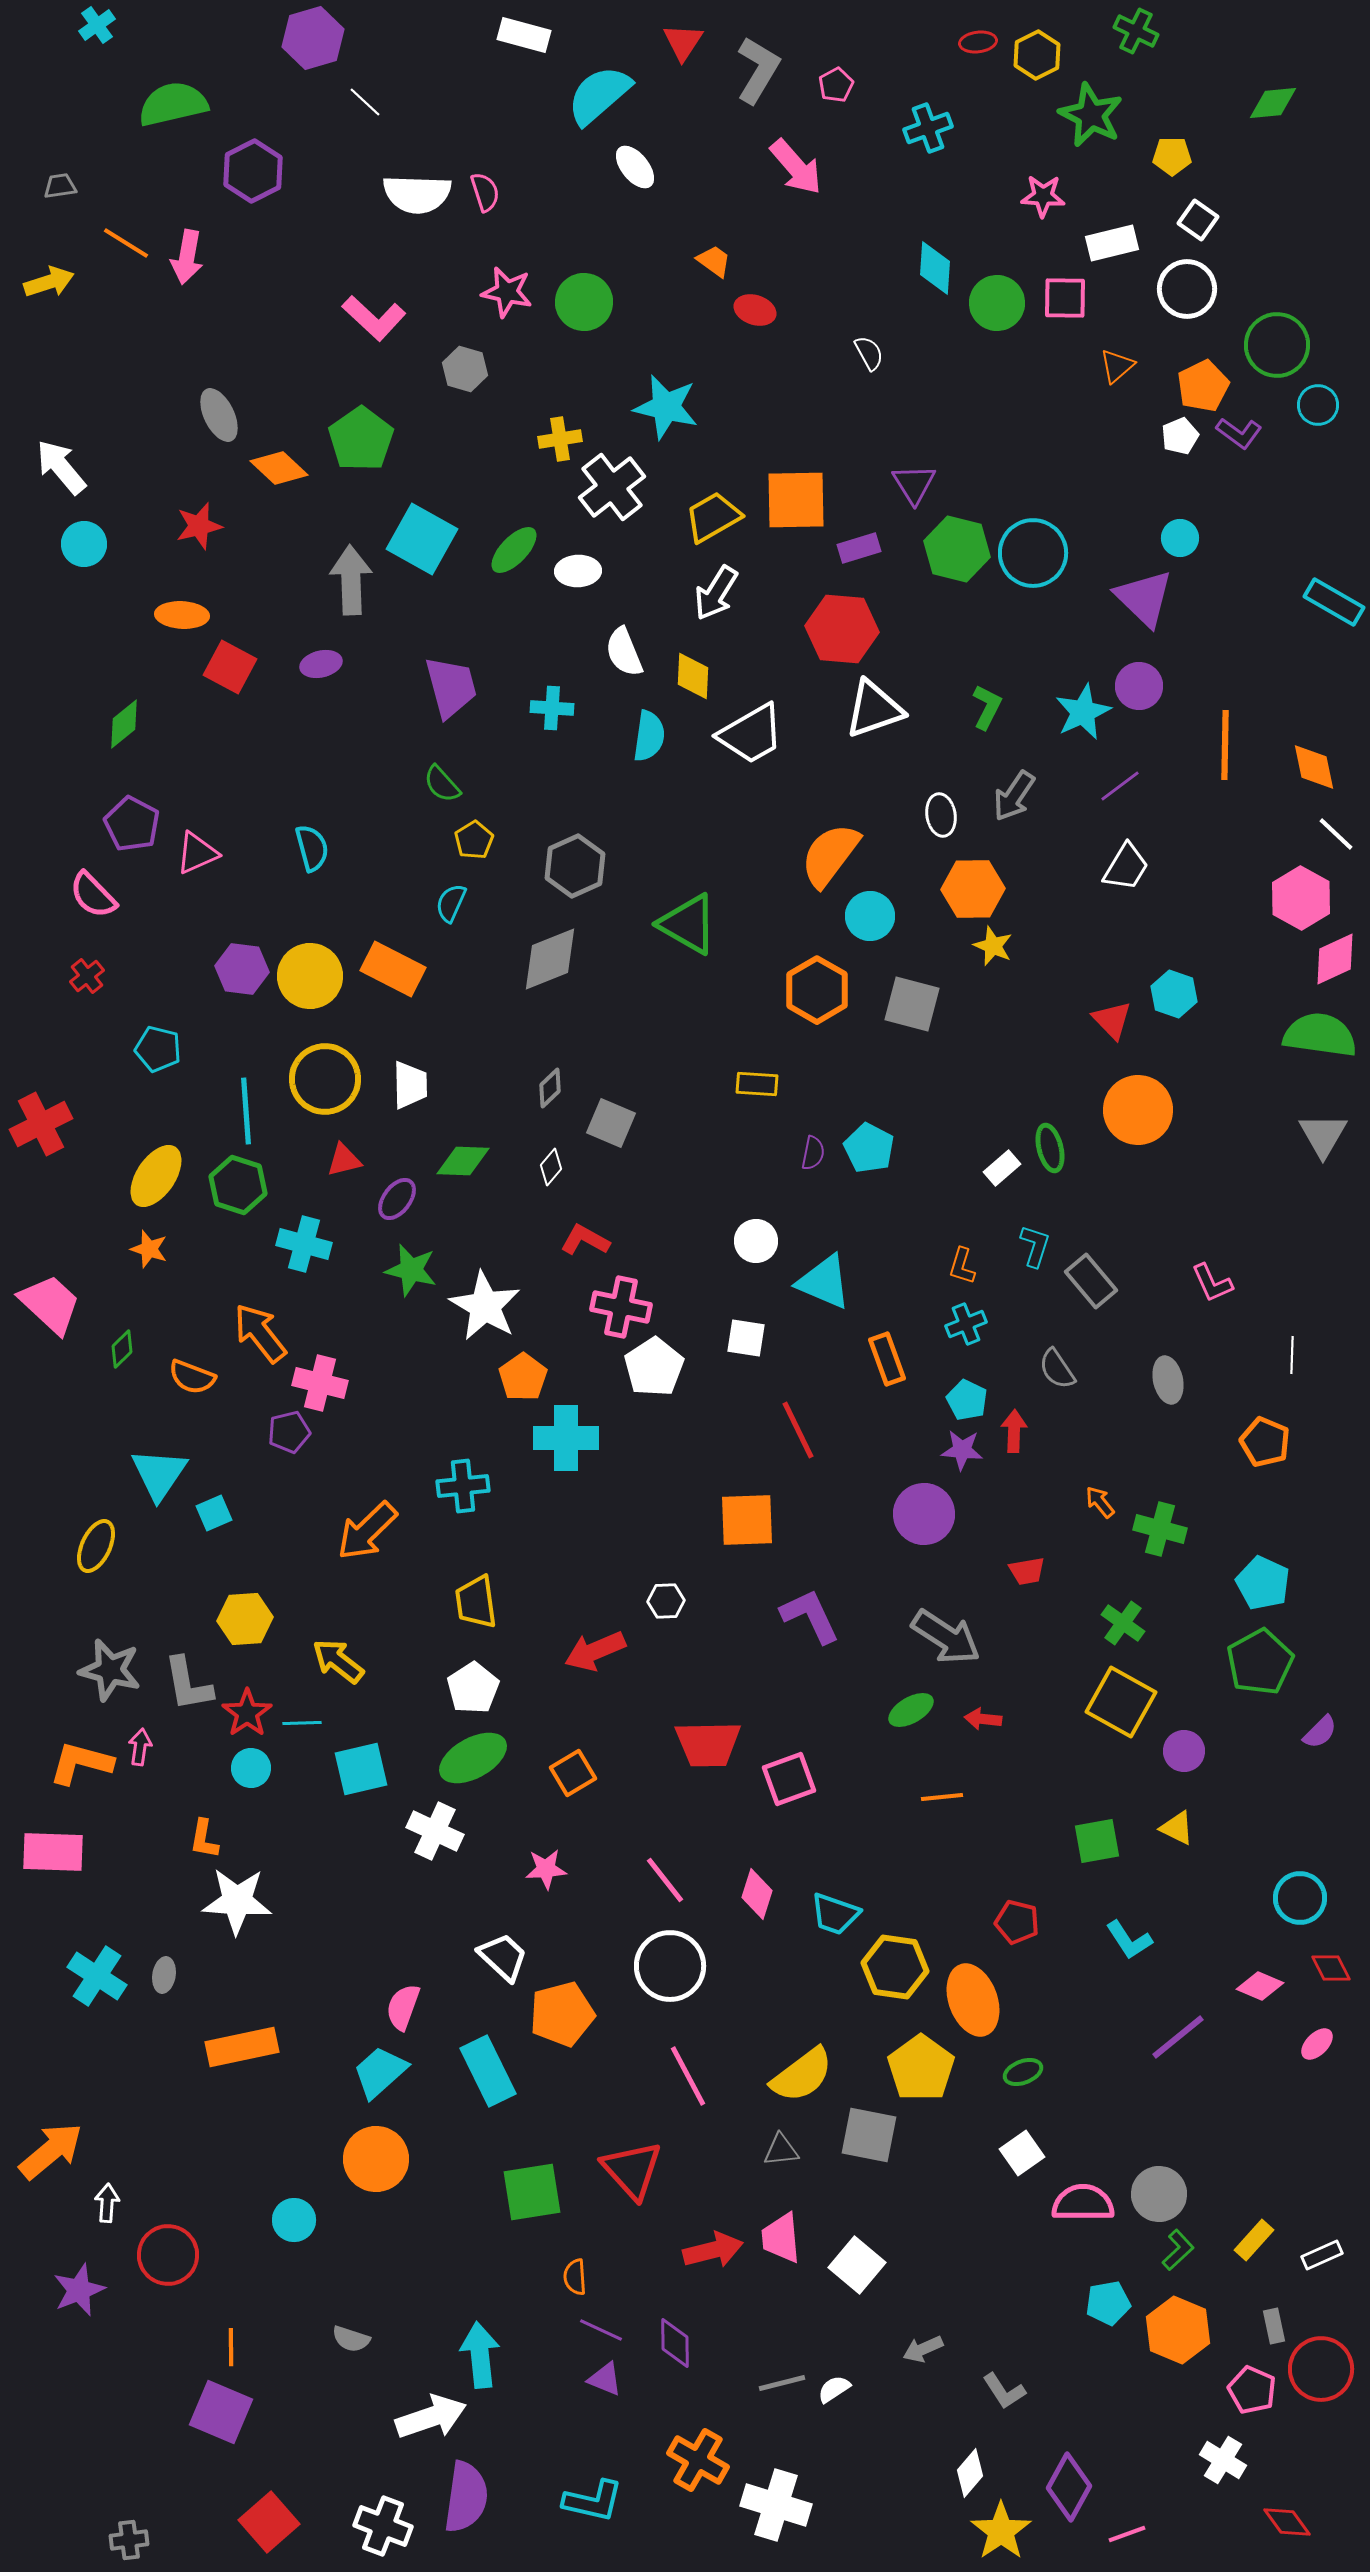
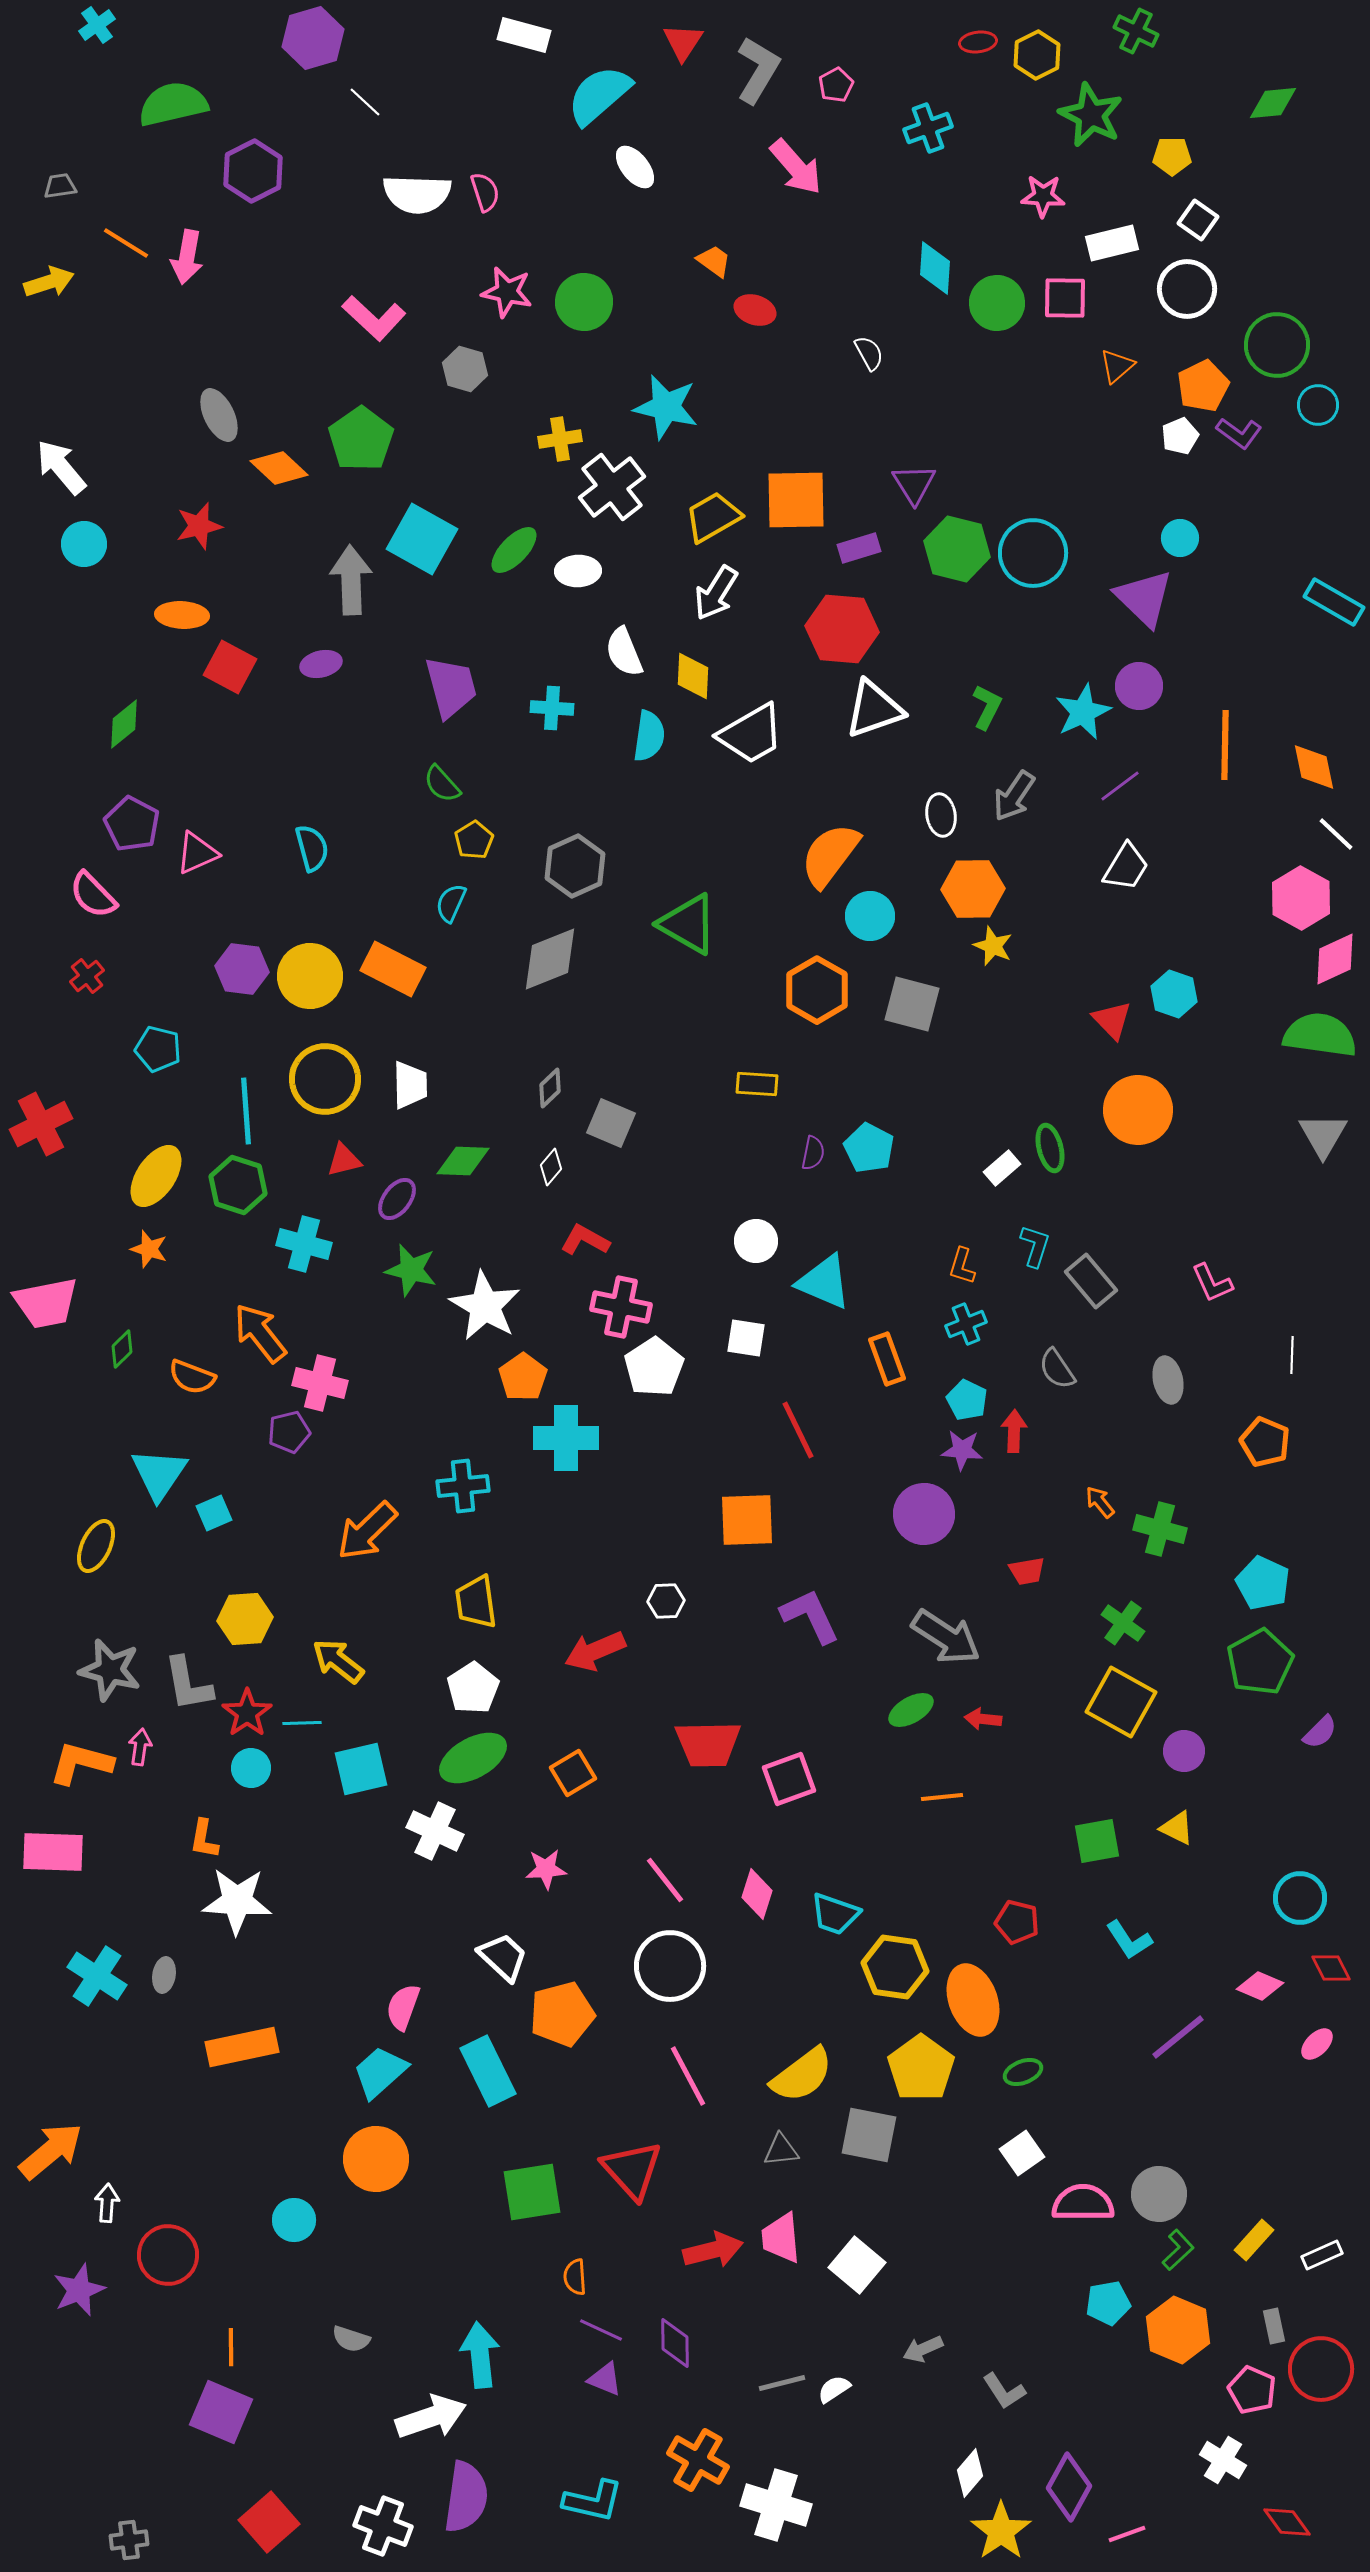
pink trapezoid at (50, 1304): moved 4 px left, 1 px up; rotated 126 degrees clockwise
